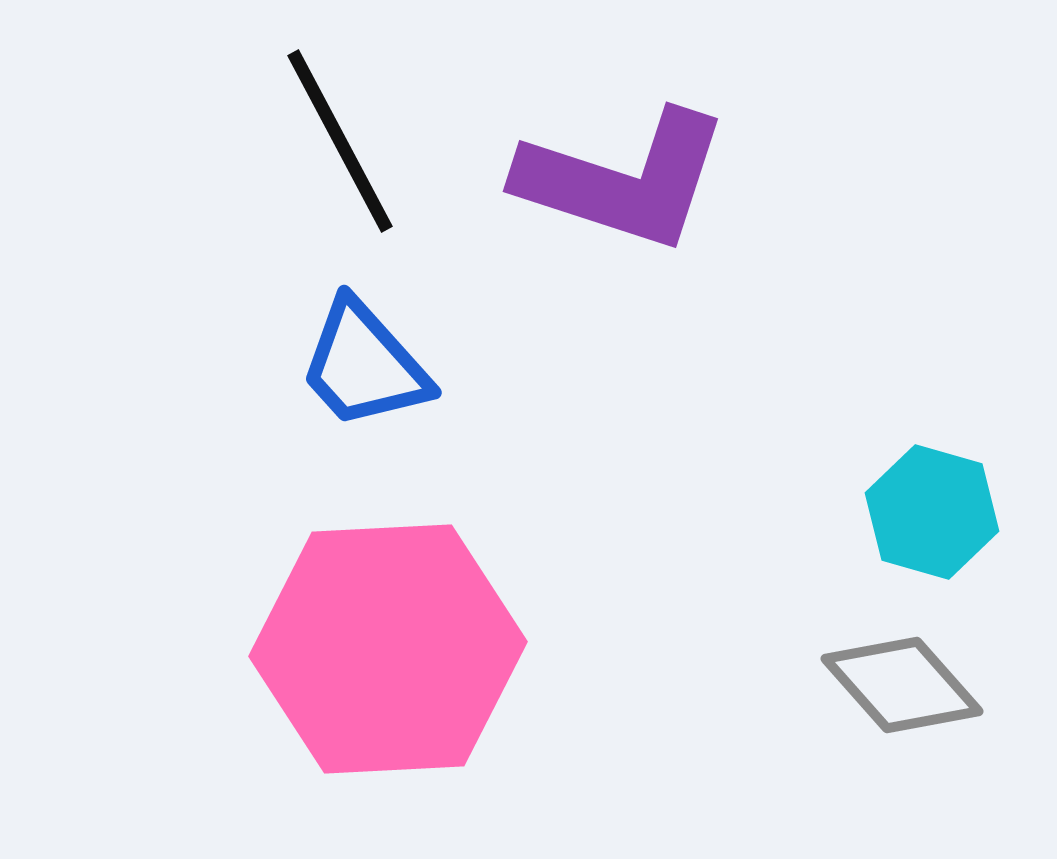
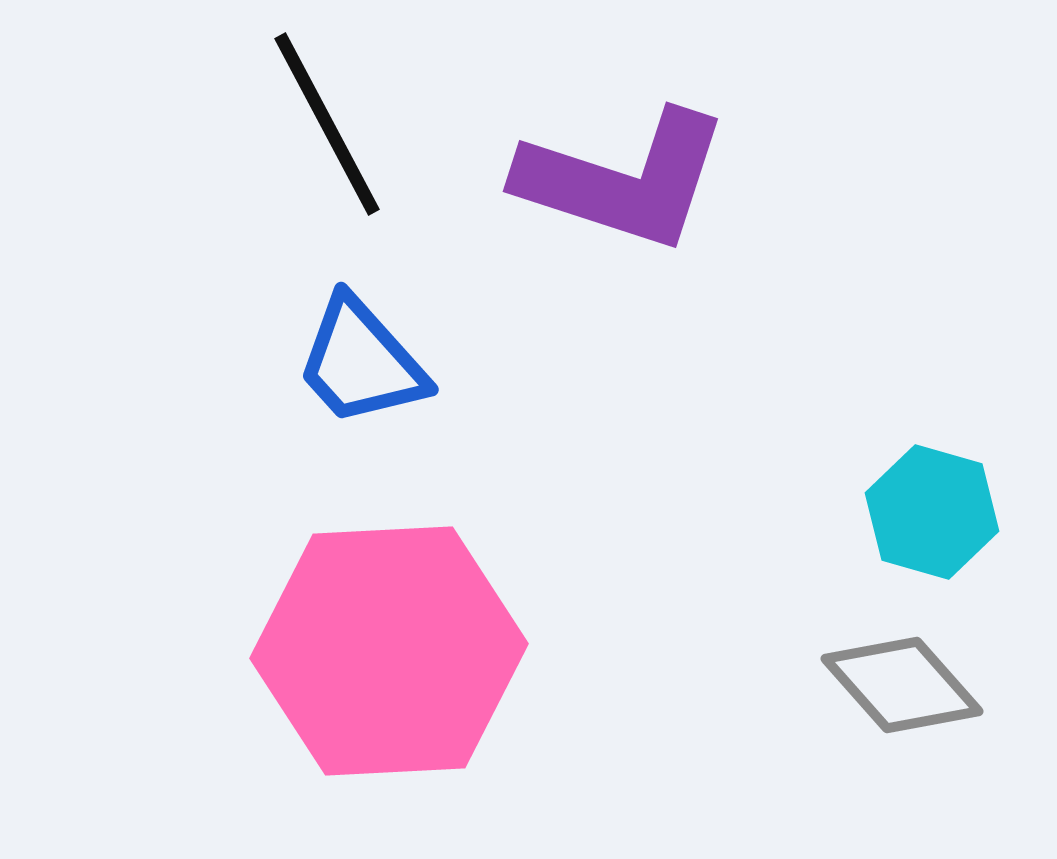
black line: moved 13 px left, 17 px up
blue trapezoid: moved 3 px left, 3 px up
pink hexagon: moved 1 px right, 2 px down
